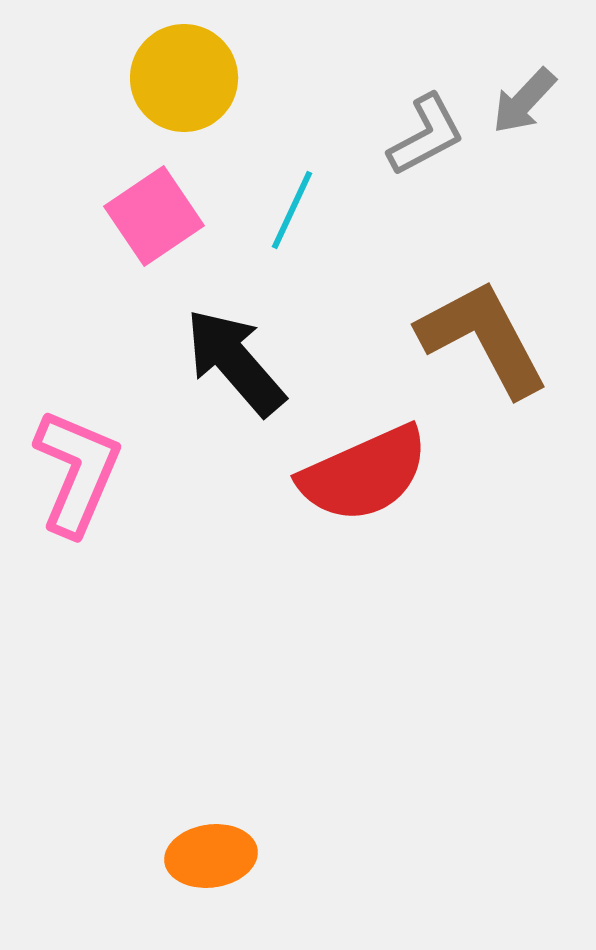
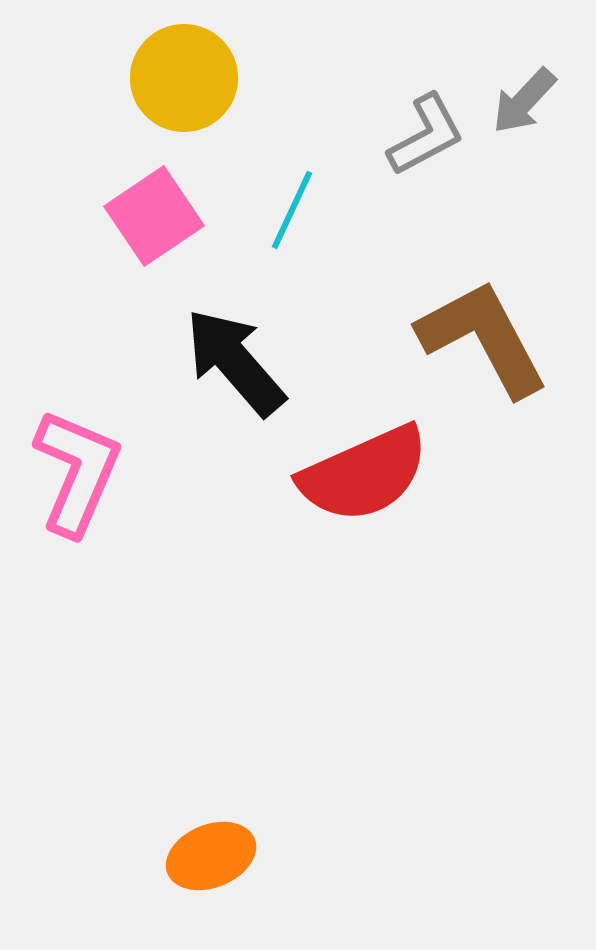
orange ellipse: rotated 14 degrees counterclockwise
